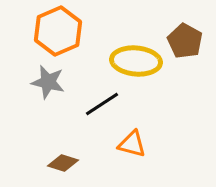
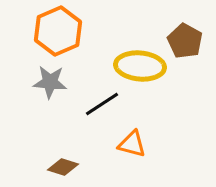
yellow ellipse: moved 4 px right, 5 px down
gray star: moved 2 px right; rotated 8 degrees counterclockwise
brown diamond: moved 4 px down
